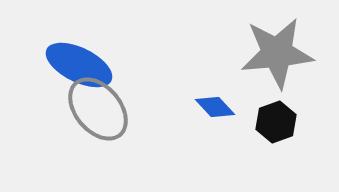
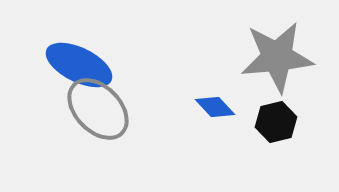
gray star: moved 4 px down
gray ellipse: rotated 4 degrees counterclockwise
black hexagon: rotated 6 degrees clockwise
